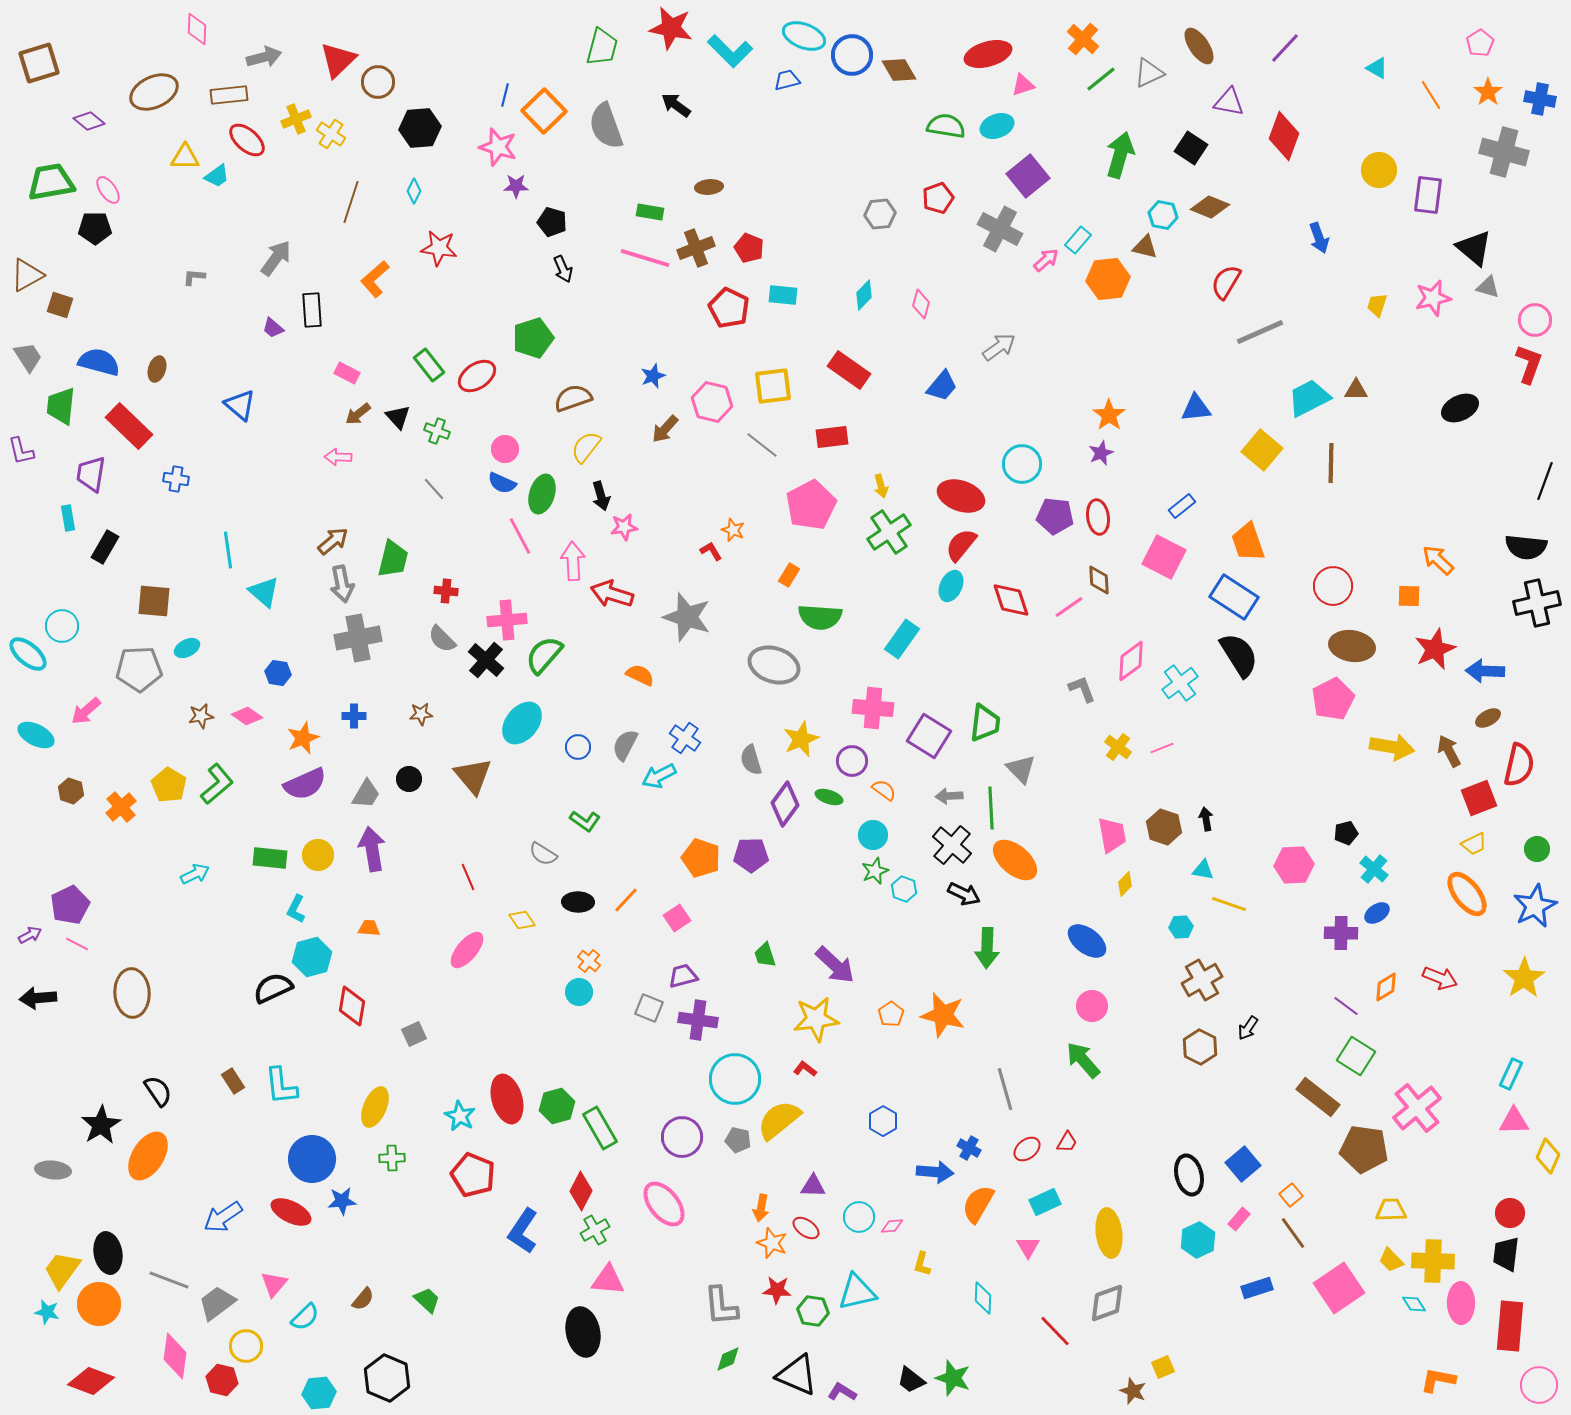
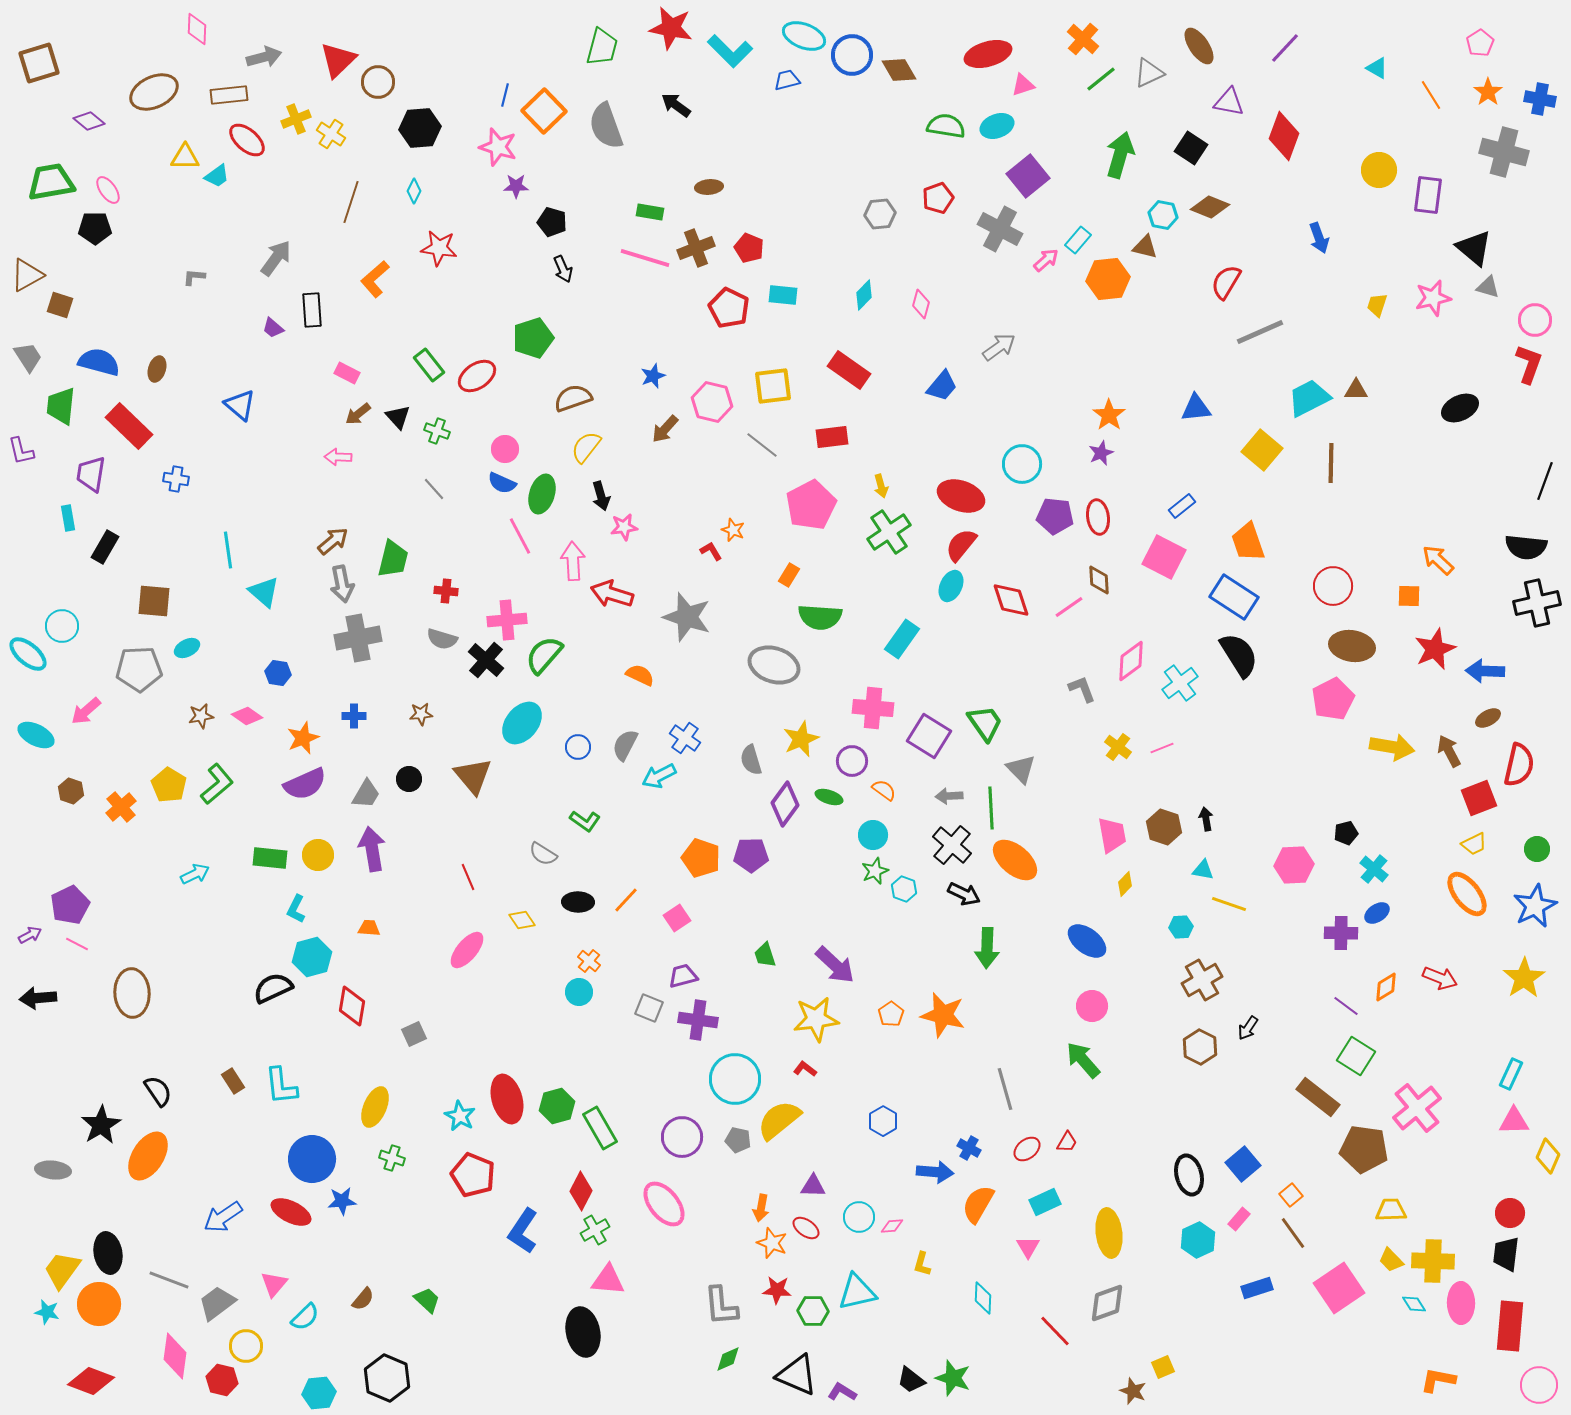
gray semicircle at (442, 639): rotated 28 degrees counterclockwise
green trapezoid at (985, 723): rotated 42 degrees counterclockwise
green cross at (392, 1158): rotated 20 degrees clockwise
green hexagon at (813, 1311): rotated 8 degrees counterclockwise
